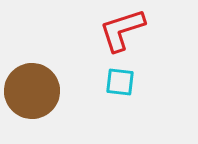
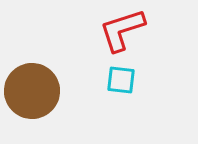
cyan square: moved 1 px right, 2 px up
